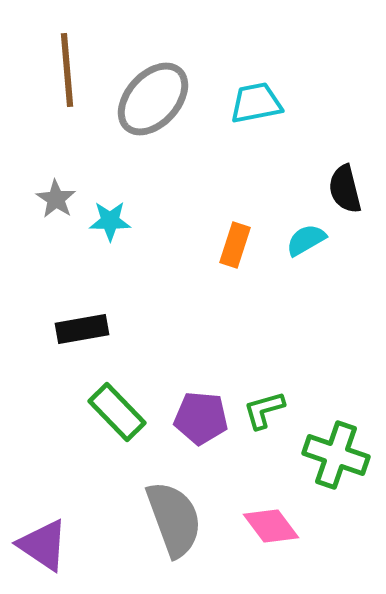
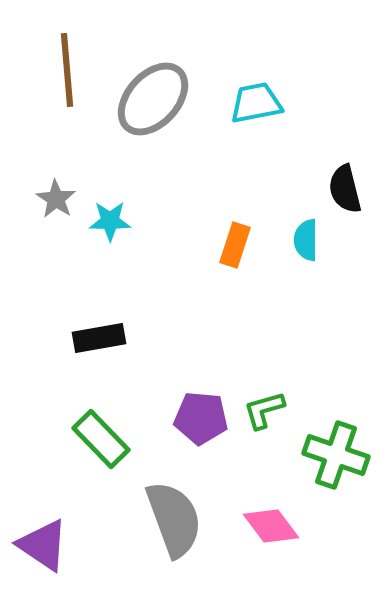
cyan semicircle: rotated 60 degrees counterclockwise
black rectangle: moved 17 px right, 9 px down
green rectangle: moved 16 px left, 27 px down
